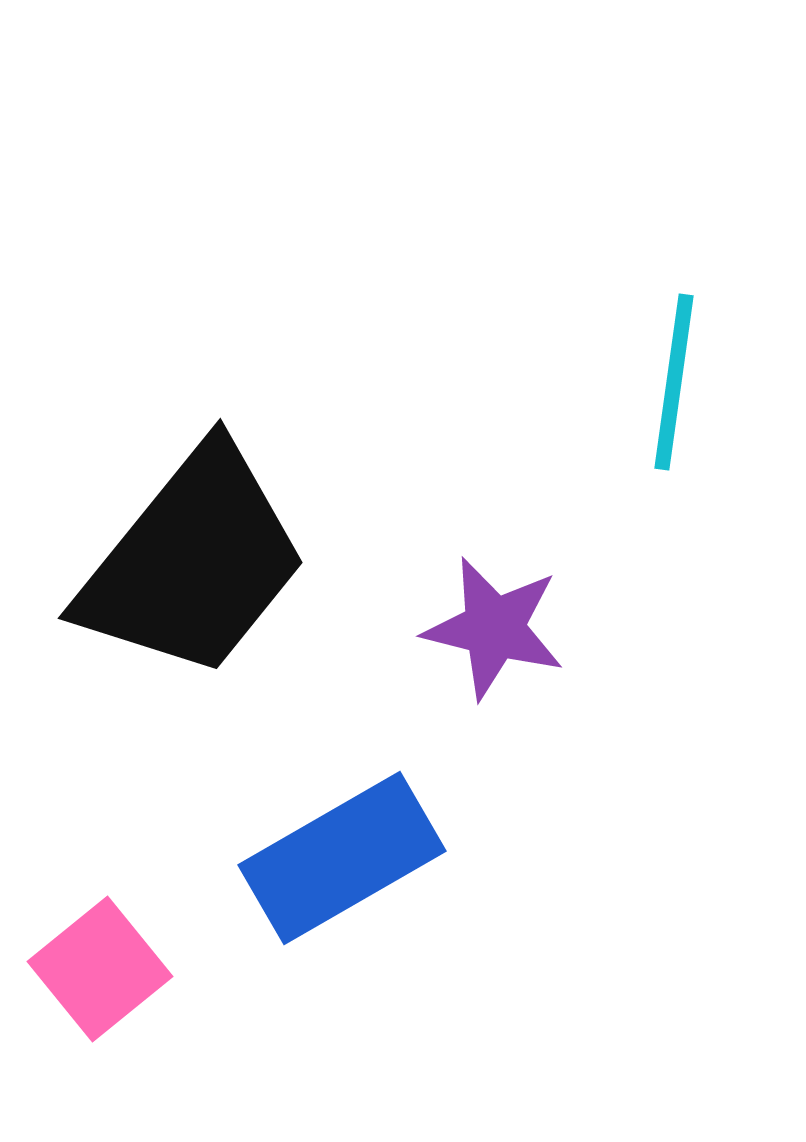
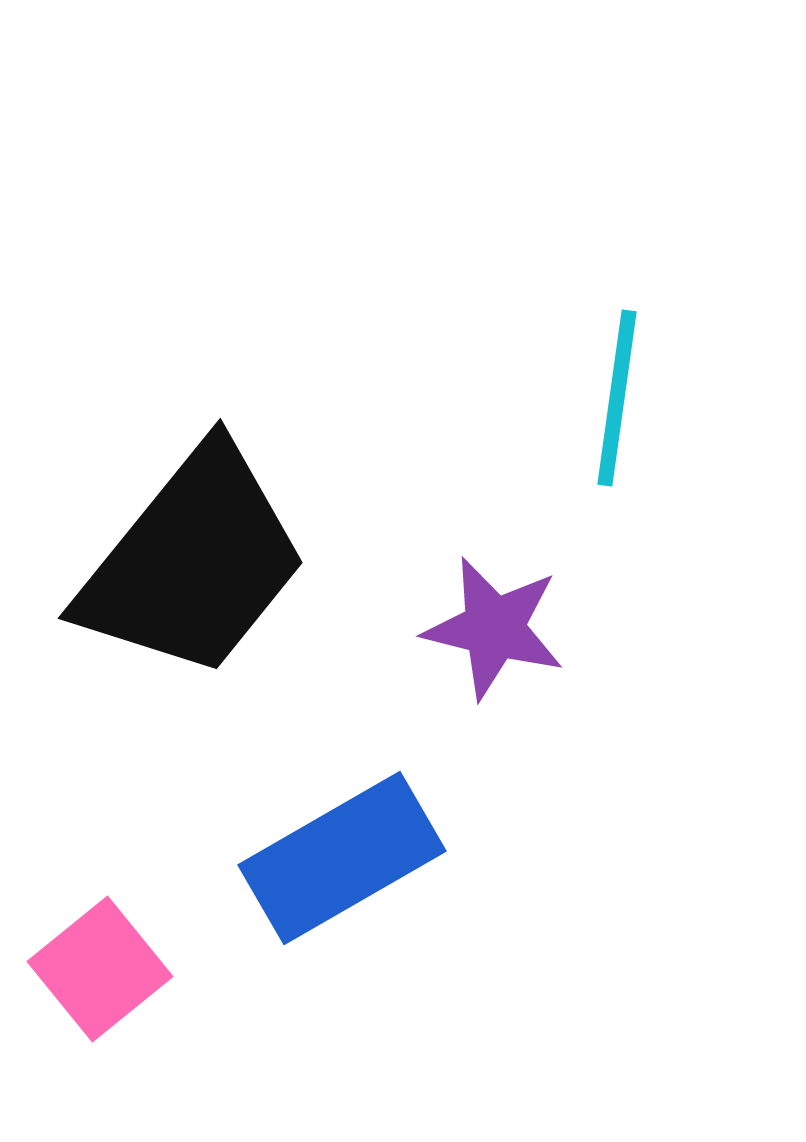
cyan line: moved 57 px left, 16 px down
